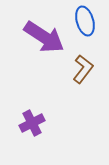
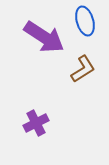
brown L-shape: rotated 20 degrees clockwise
purple cross: moved 4 px right
